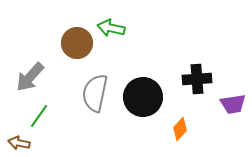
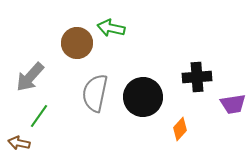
black cross: moved 2 px up
